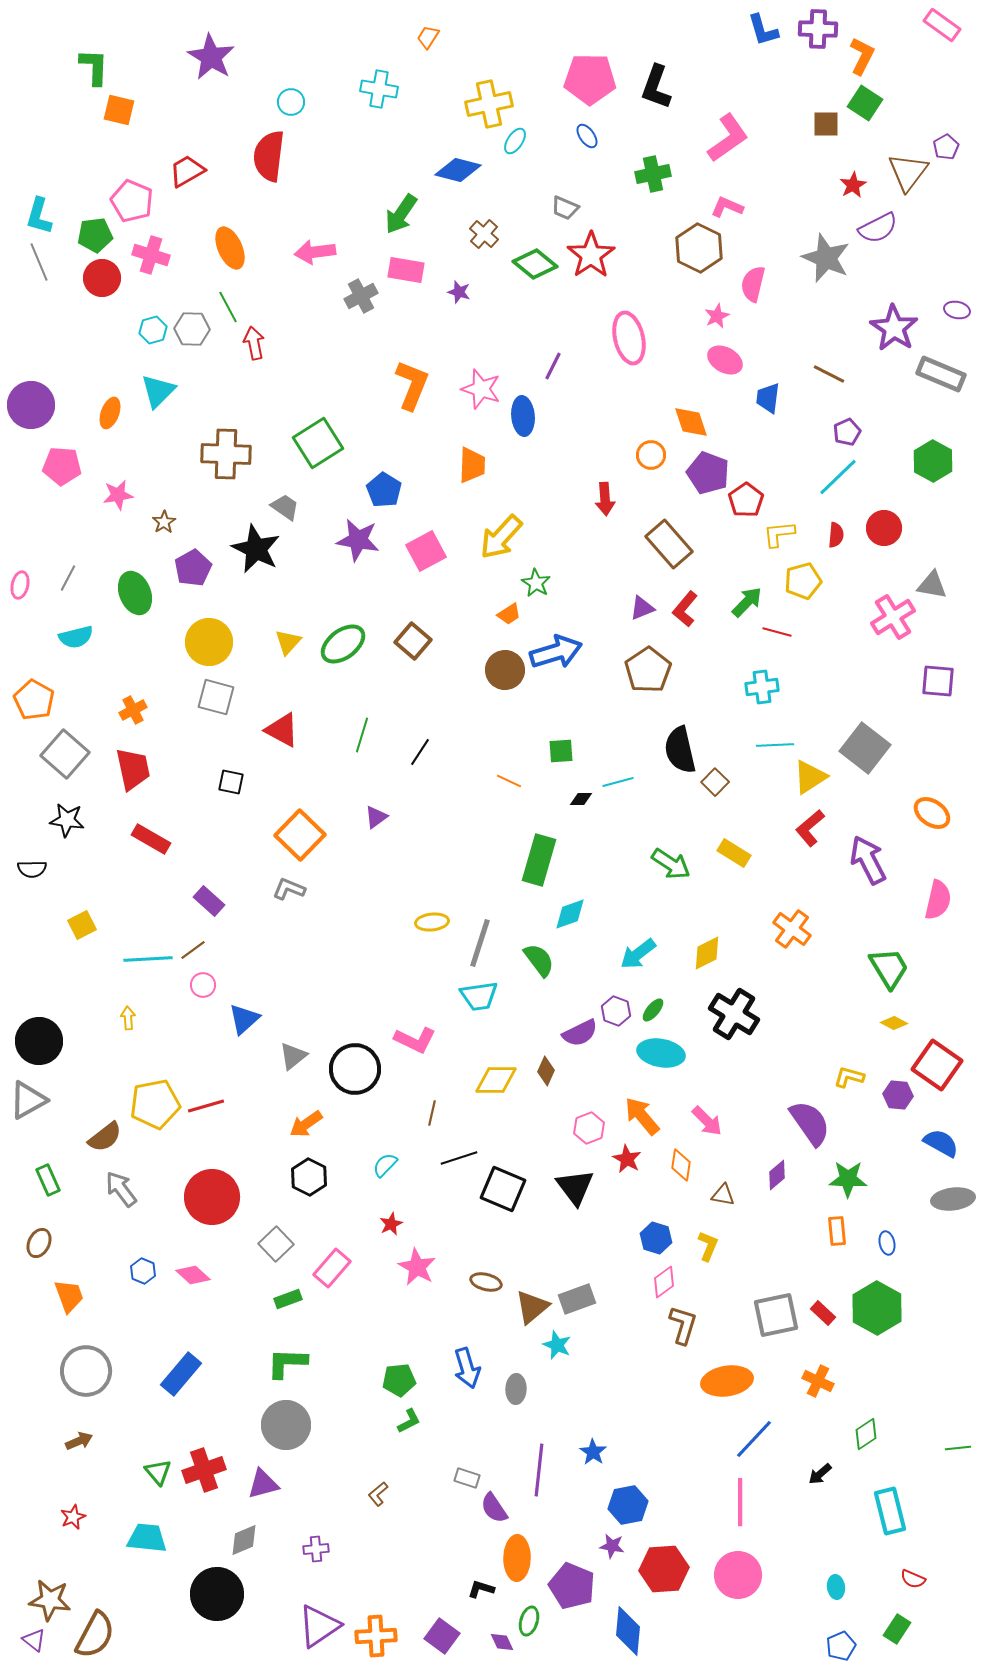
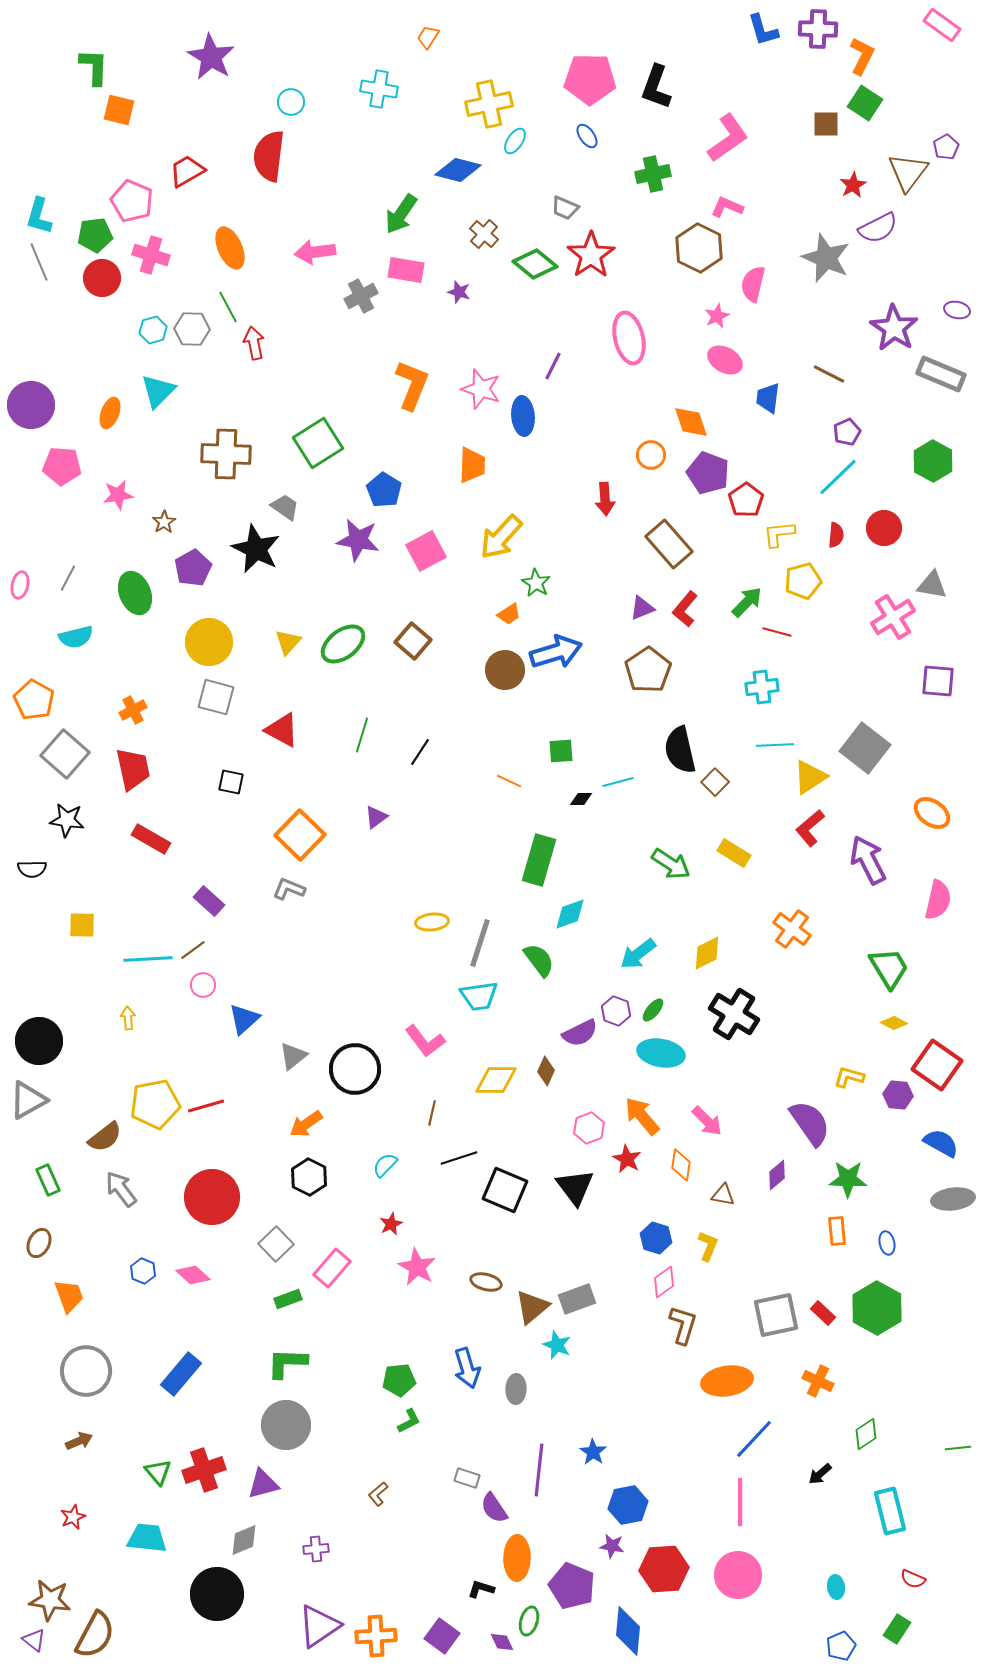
yellow square at (82, 925): rotated 28 degrees clockwise
pink L-shape at (415, 1040): moved 10 px right, 1 px down; rotated 27 degrees clockwise
black square at (503, 1189): moved 2 px right, 1 px down
